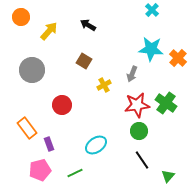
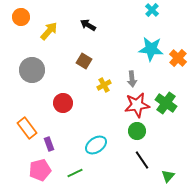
gray arrow: moved 5 px down; rotated 28 degrees counterclockwise
red circle: moved 1 px right, 2 px up
green circle: moved 2 px left
